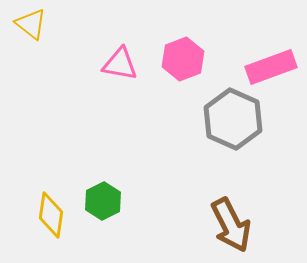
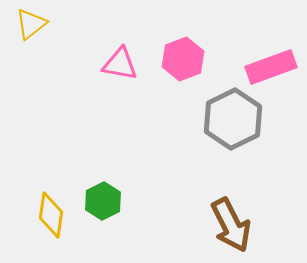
yellow triangle: rotated 44 degrees clockwise
gray hexagon: rotated 10 degrees clockwise
